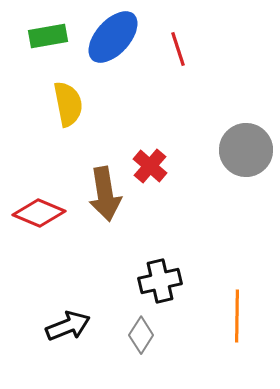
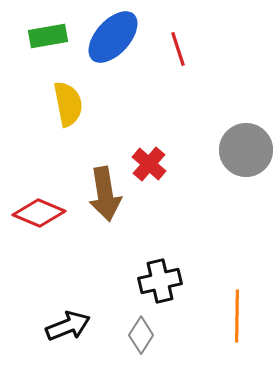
red cross: moved 1 px left, 2 px up
